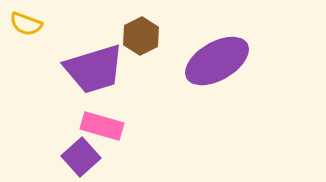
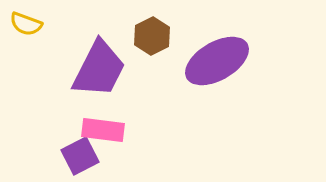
brown hexagon: moved 11 px right
purple trapezoid: moved 5 px right; rotated 46 degrees counterclockwise
pink rectangle: moved 1 px right, 4 px down; rotated 9 degrees counterclockwise
purple square: moved 1 px left, 1 px up; rotated 15 degrees clockwise
